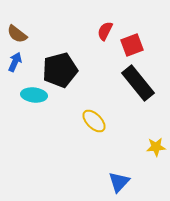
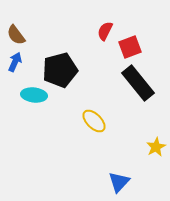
brown semicircle: moved 1 px left, 1 px down; rotated 15 degrees clockwise
red square: moved 2 px left, 2 px down
yellow star: rotated 24 degrees counterclockwise
